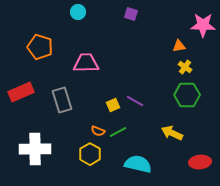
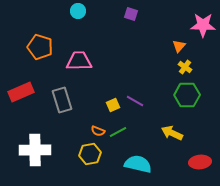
cyan circle: moved 1 px up
orange triangle: rotated 40 degrees counterclockwise
pink trapezoid: moved 7 px left, 2 px up
white cross: moved 1 px down
yellow hexagon: rotated 20 degrees clockwise
